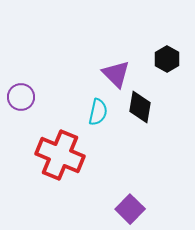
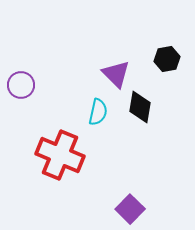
black hexagon: rotated 20 degrees clockwise
purple circle: moved 12 px up
